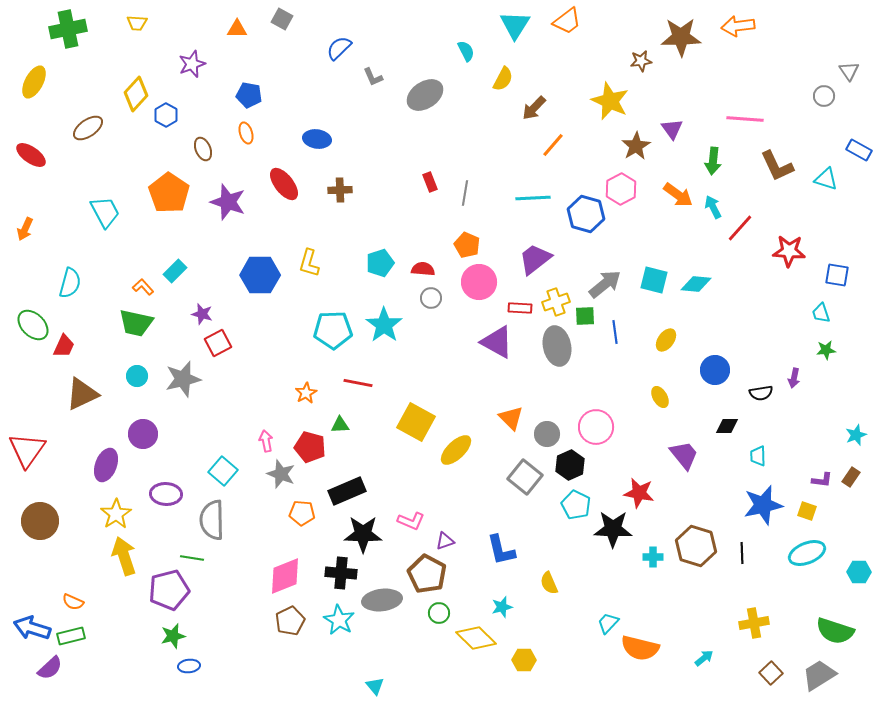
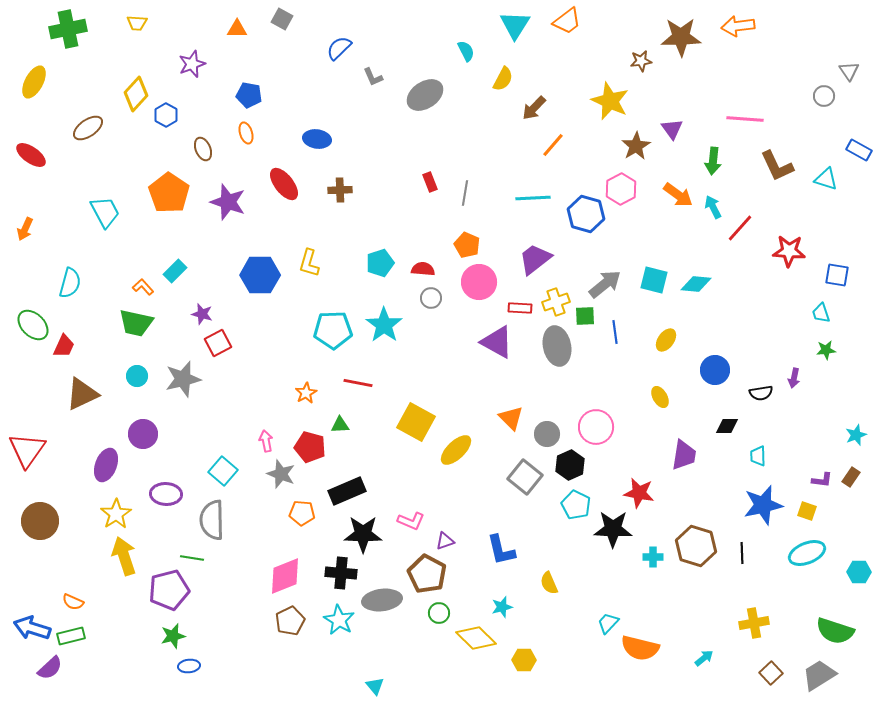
purple trapezoid at (684, 455): rotated 48 degrees clockwise
